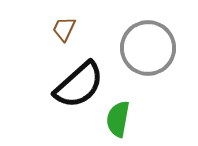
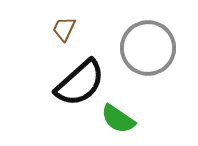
black semicircle: moved 1 px right, 2 px up
green semicircle: rotated 66 degrees counterclockwise
